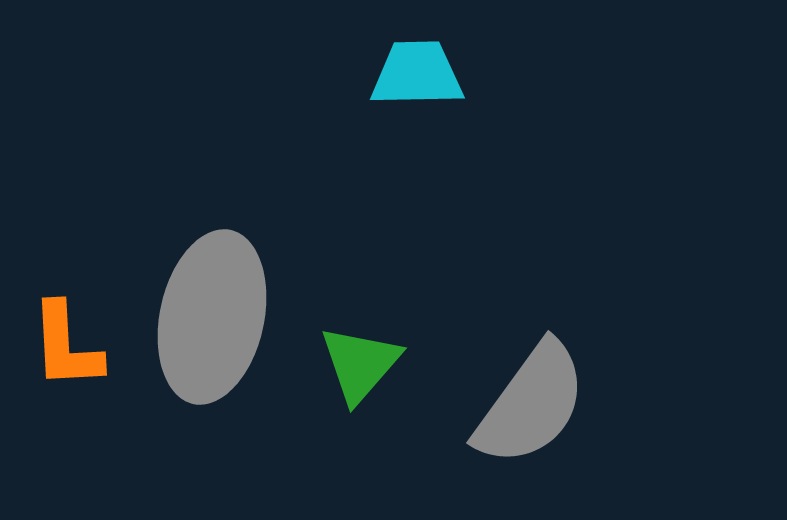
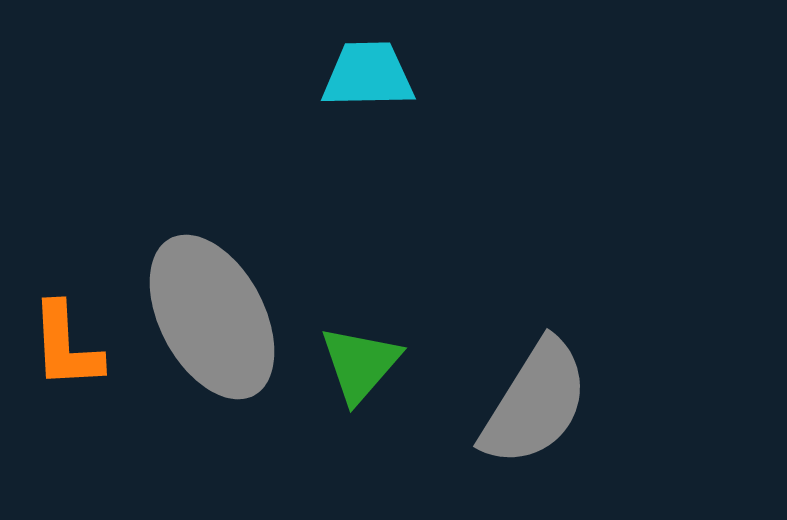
cyan trapezoid: moved 49 px left, 1 px down
gray ellipse: rotated 40 degrees counterclockwise
gray semicircle: moved 4 px right, 1 px up; rotated 4 degrees counterclockwise
